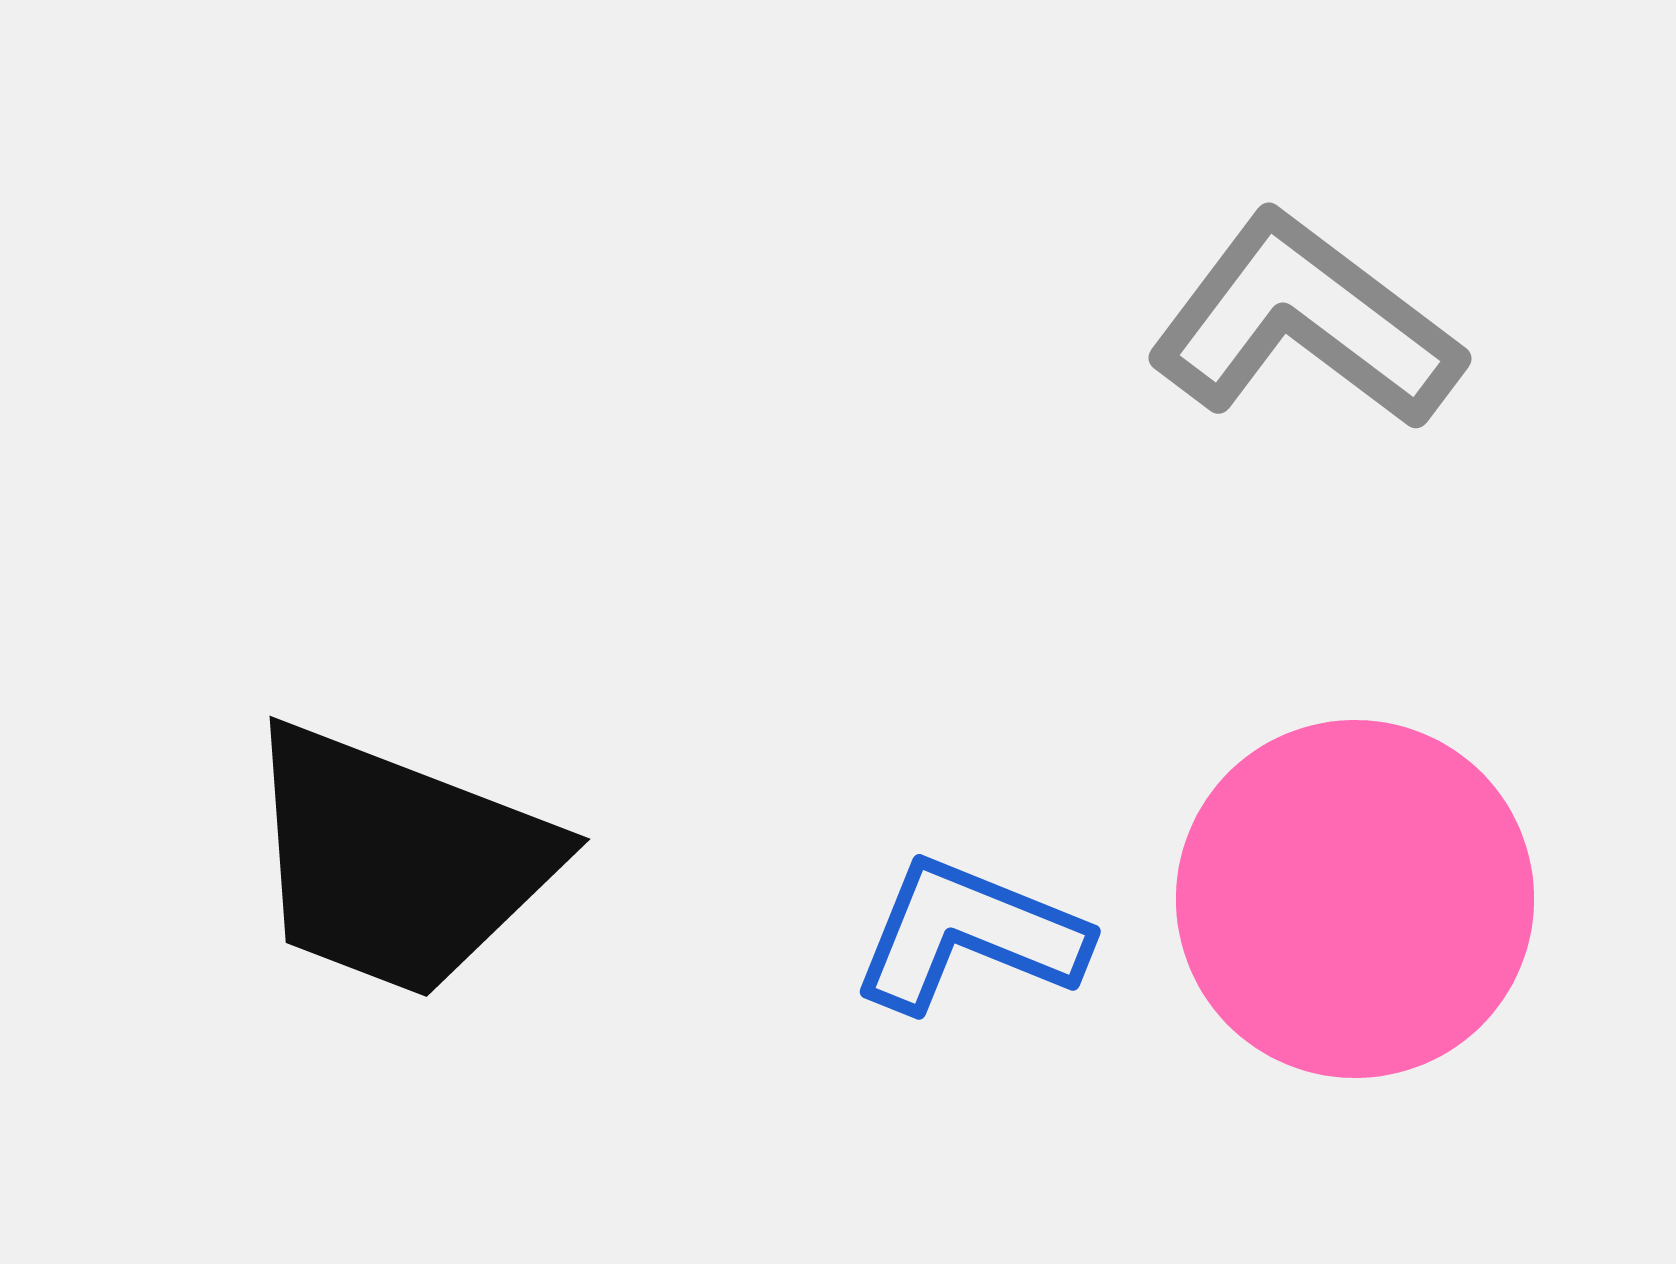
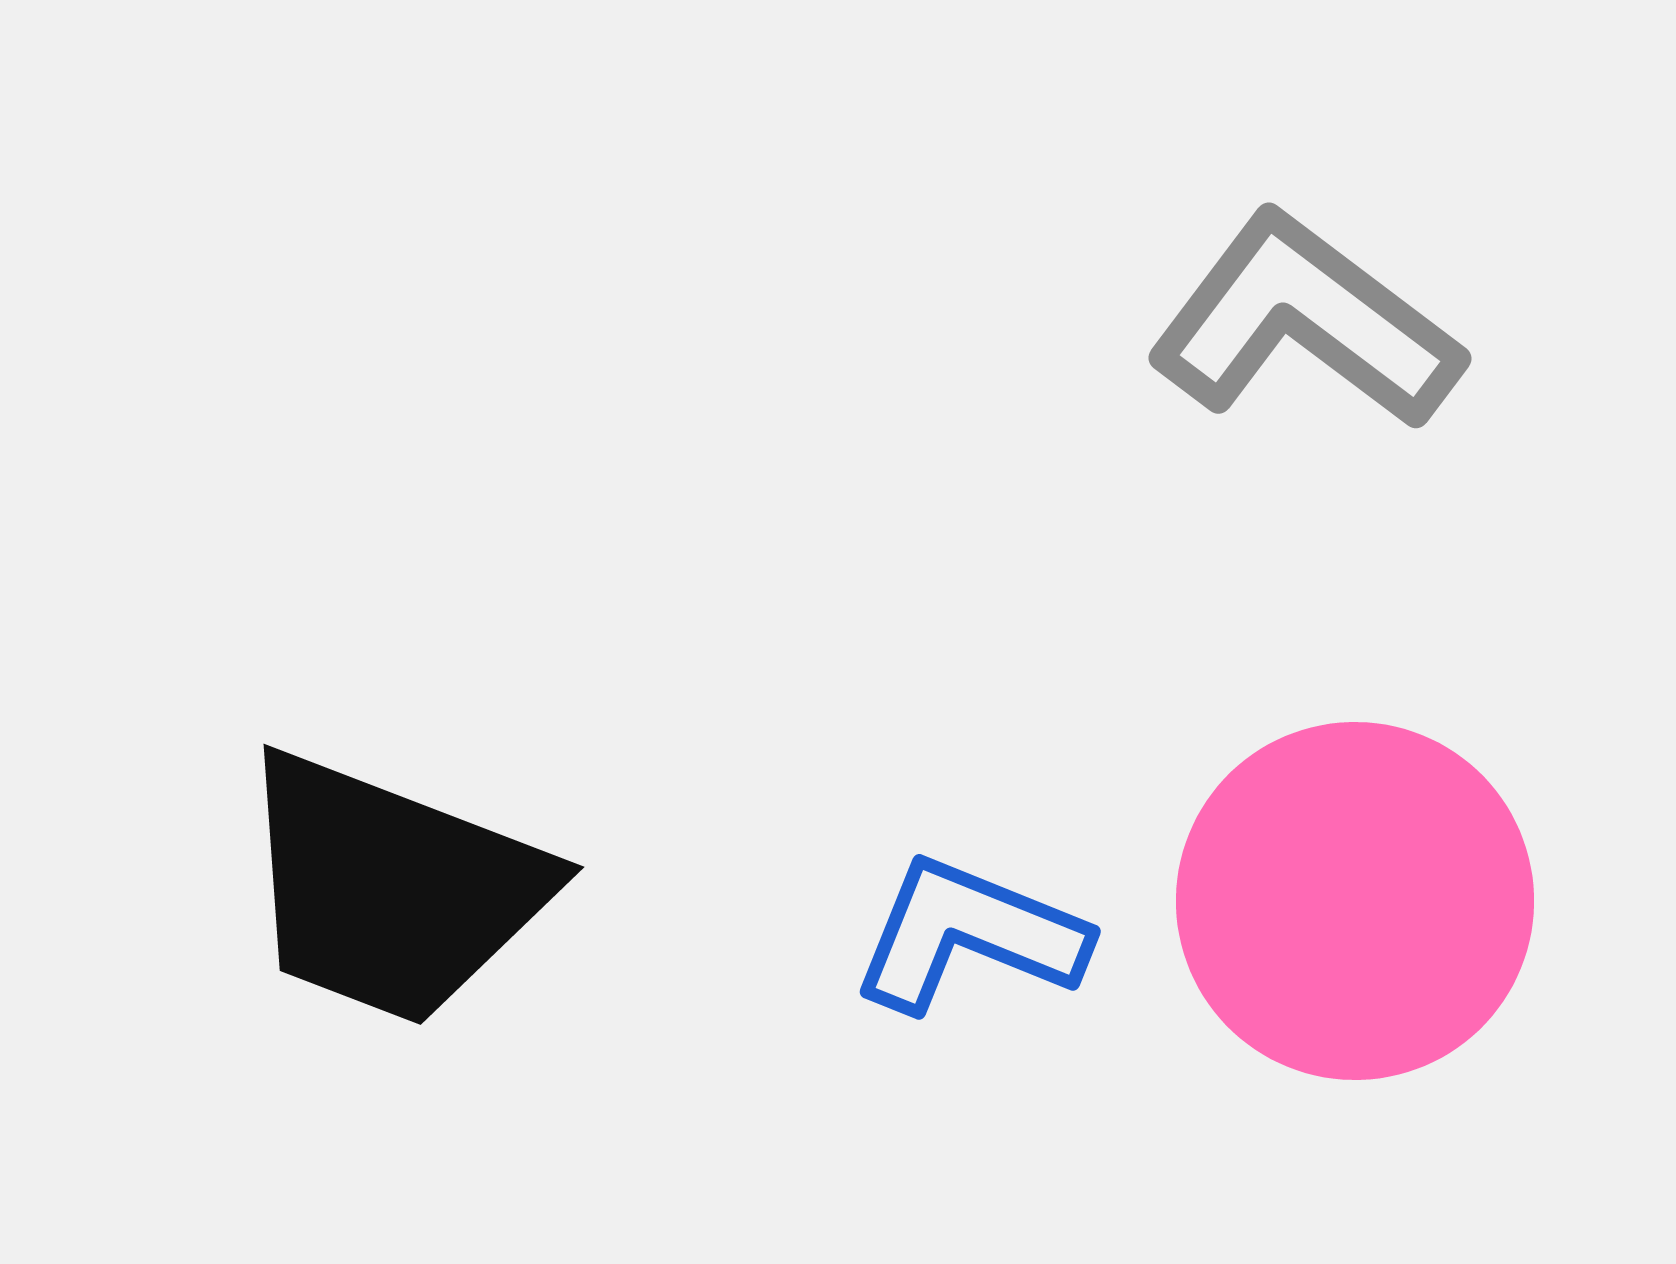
black trapezoid: moved 6 px left, 28 px down
pink circle: moved 2 px down
